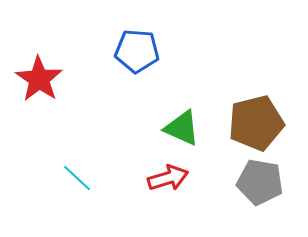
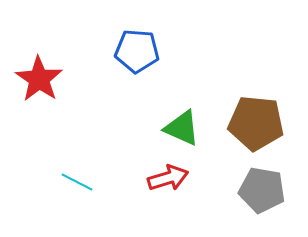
brown pentagon: rotated 20 degrees clockwise
cyan line: moved 4 px down; rotated 16 degrees counterclockwise
gray pentagon: moved 2 px right, 8 px down
